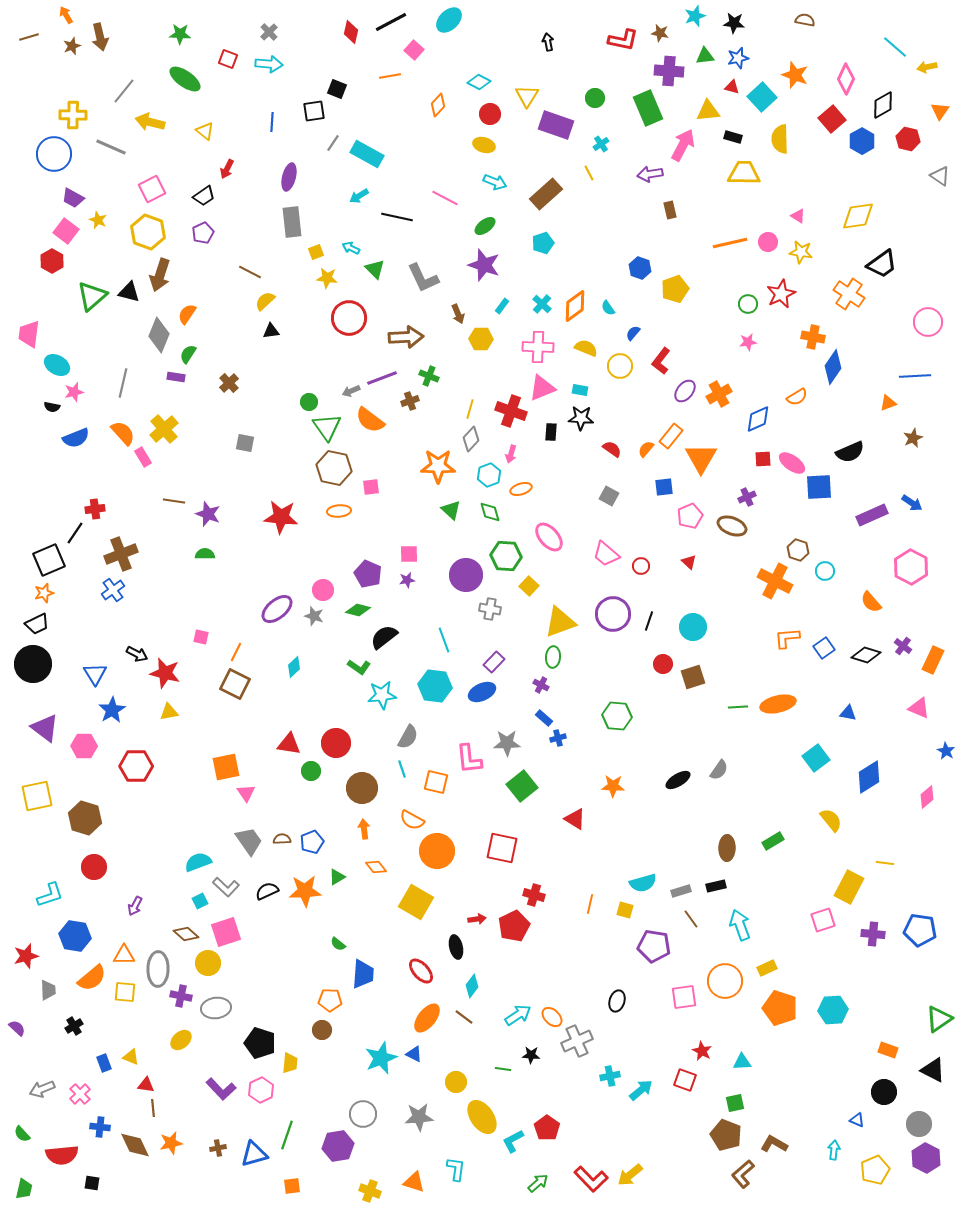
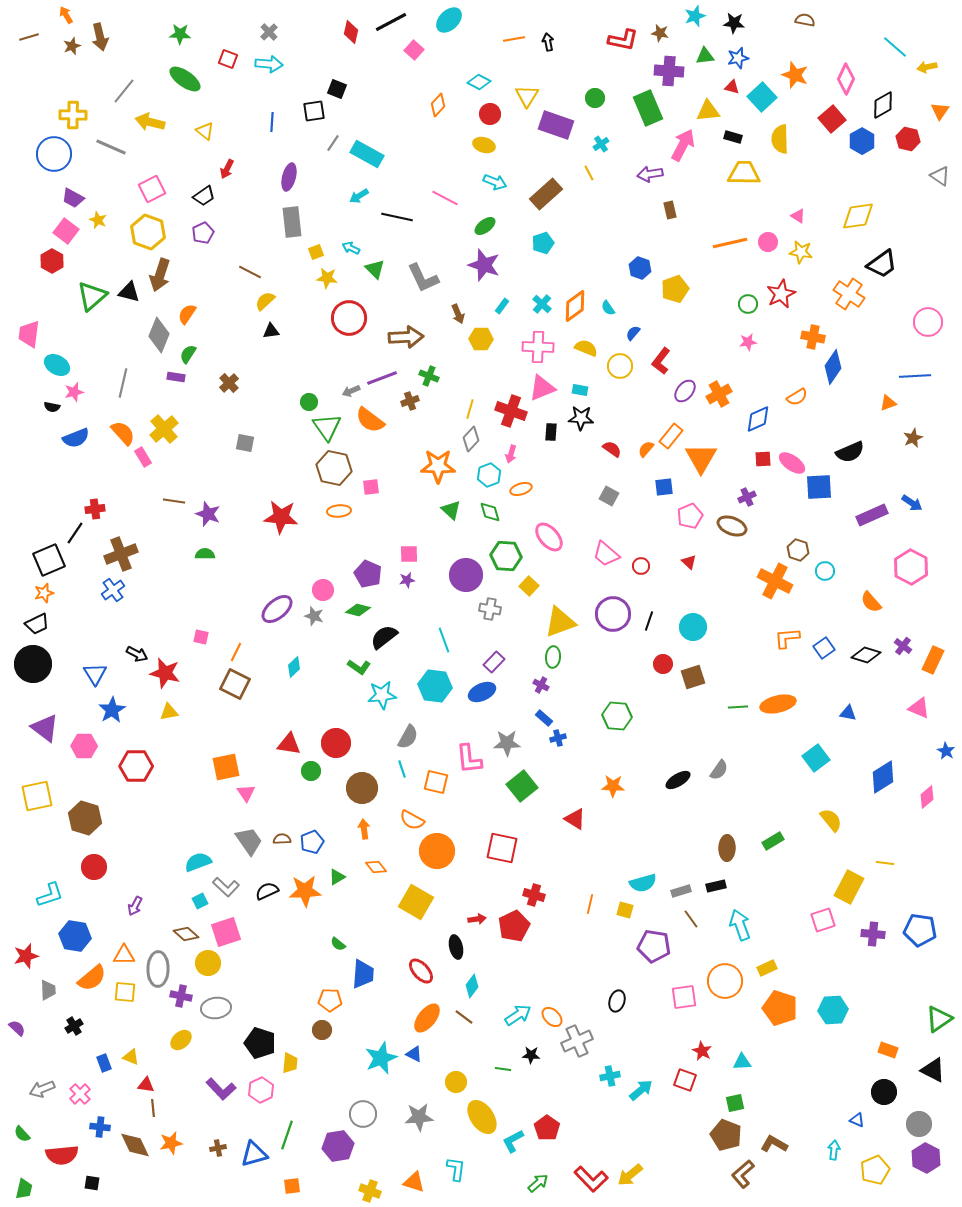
orange line at (390, 76): moved 124 px right, 37 px up
blue diamond at (869, 777): moved 14 px right
